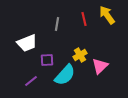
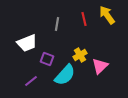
purple square: moved 1 px up; rotated 24 degrees clockwise
